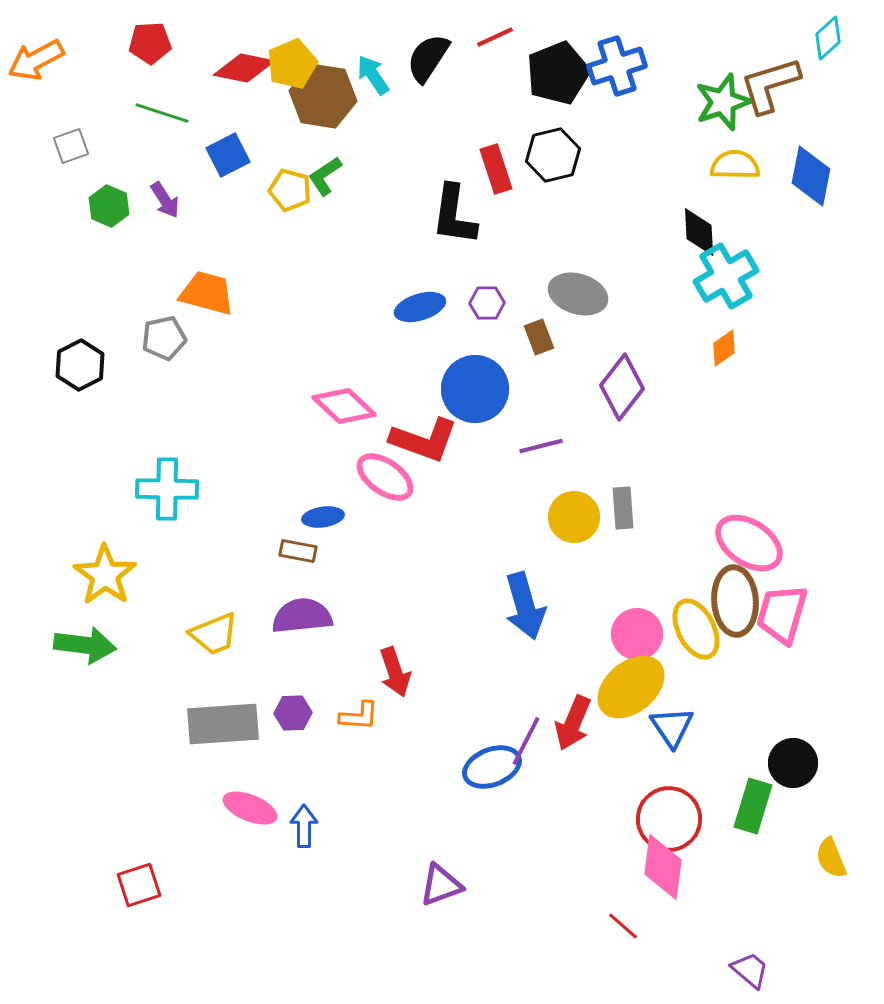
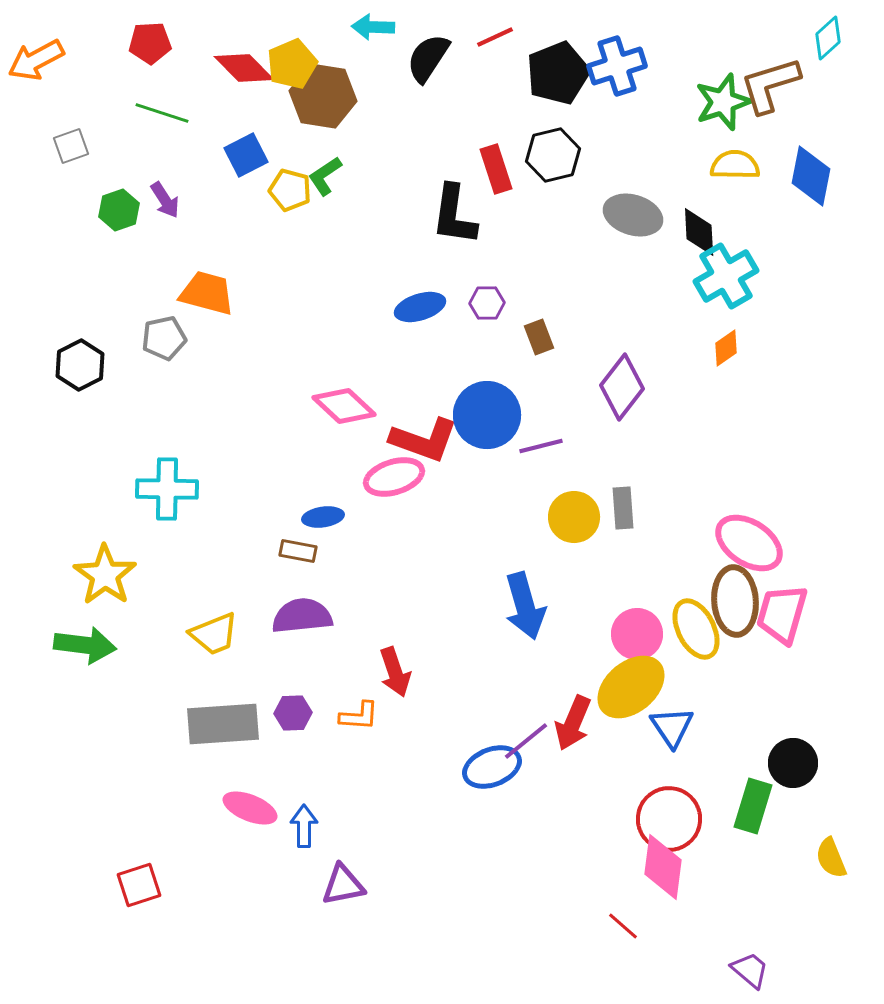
red diamond at (244, 68): rotated 34 degrees clockwise
cyan arrow at (373, 75): moved 48 px up; rotated 54 degrees counterclockwise
blue square at (228, 155): moved 18 px right
green hexagon at (109, 206): moved 10 px right, 4 px down; rotated 18 degrees clockwise
gray ellipse at (578, 294): moved 55 px right, 79 px up
orange diamond at (724, 348): moved 2 px right
blue circle at (475, 389): moved 12 px right, 26 px down
pink ellipse at (385, 477): moved 9 px right; rotated 52 degrees counterclockwise
purple line at (526, 741): rotated 24 degrees clockwise
purple triangle at (441, 885): moved 98 px left; rotated 9 degrees clockwise
